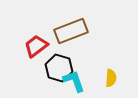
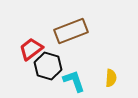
red trapezoid: moved 5 px left, 3 px down
black hexagon: moved 11 px left, 2 px up
